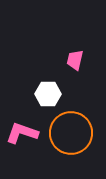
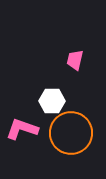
white hexagon: moved 4 px right, 7 px down
pink L-shape: moved 4 px up
